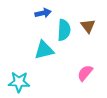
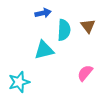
cyan star: rotated 20 degrees counterclockwise
